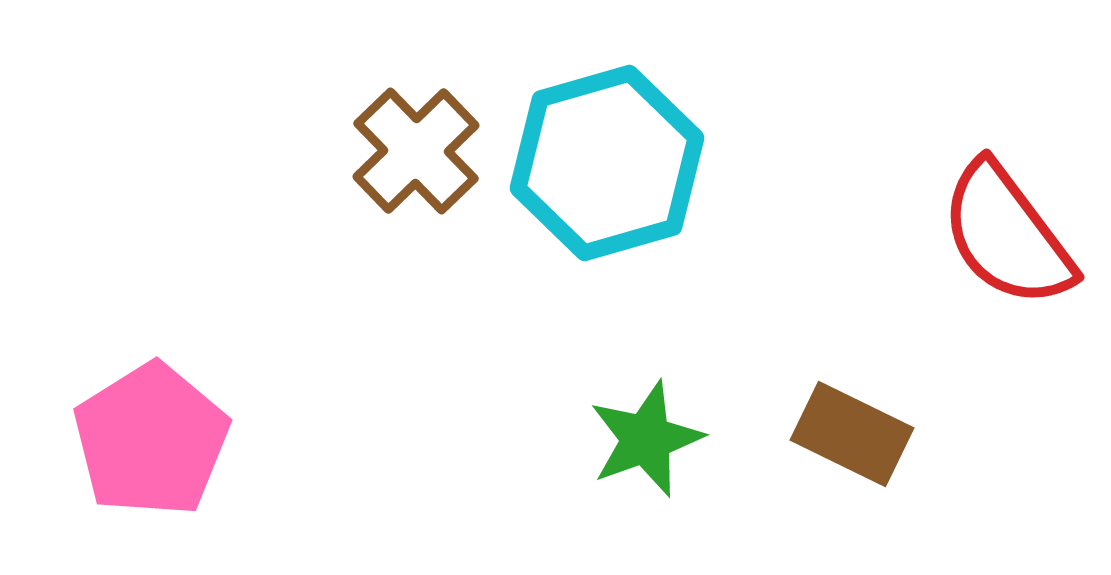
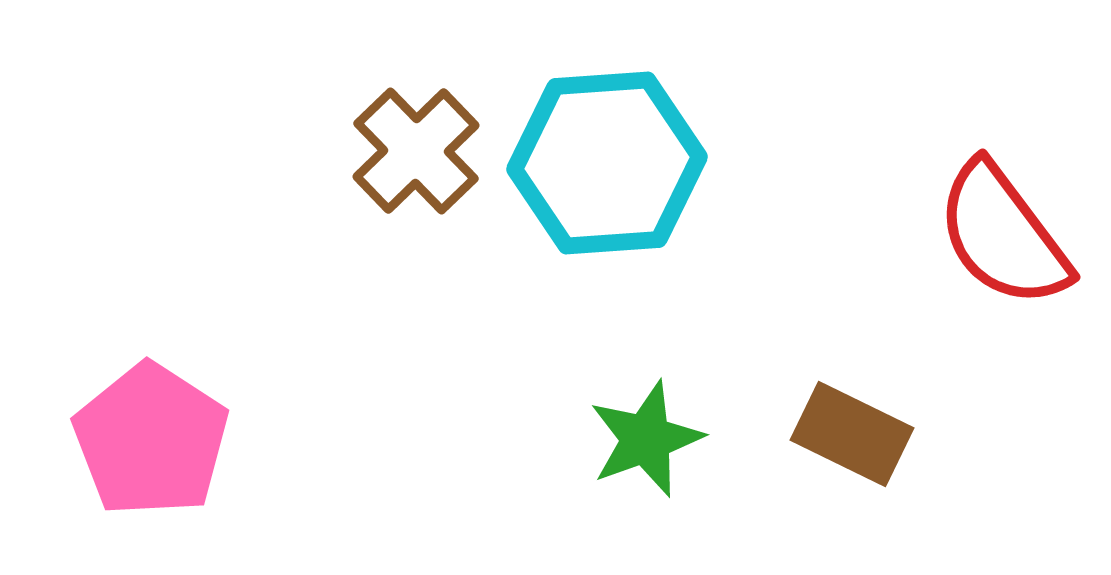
cyan hexagon: rotated 12 degrees clockwise
red semicircle: moved 4 px left
pink pentagon: rotated 7 degrees counterclockwise
